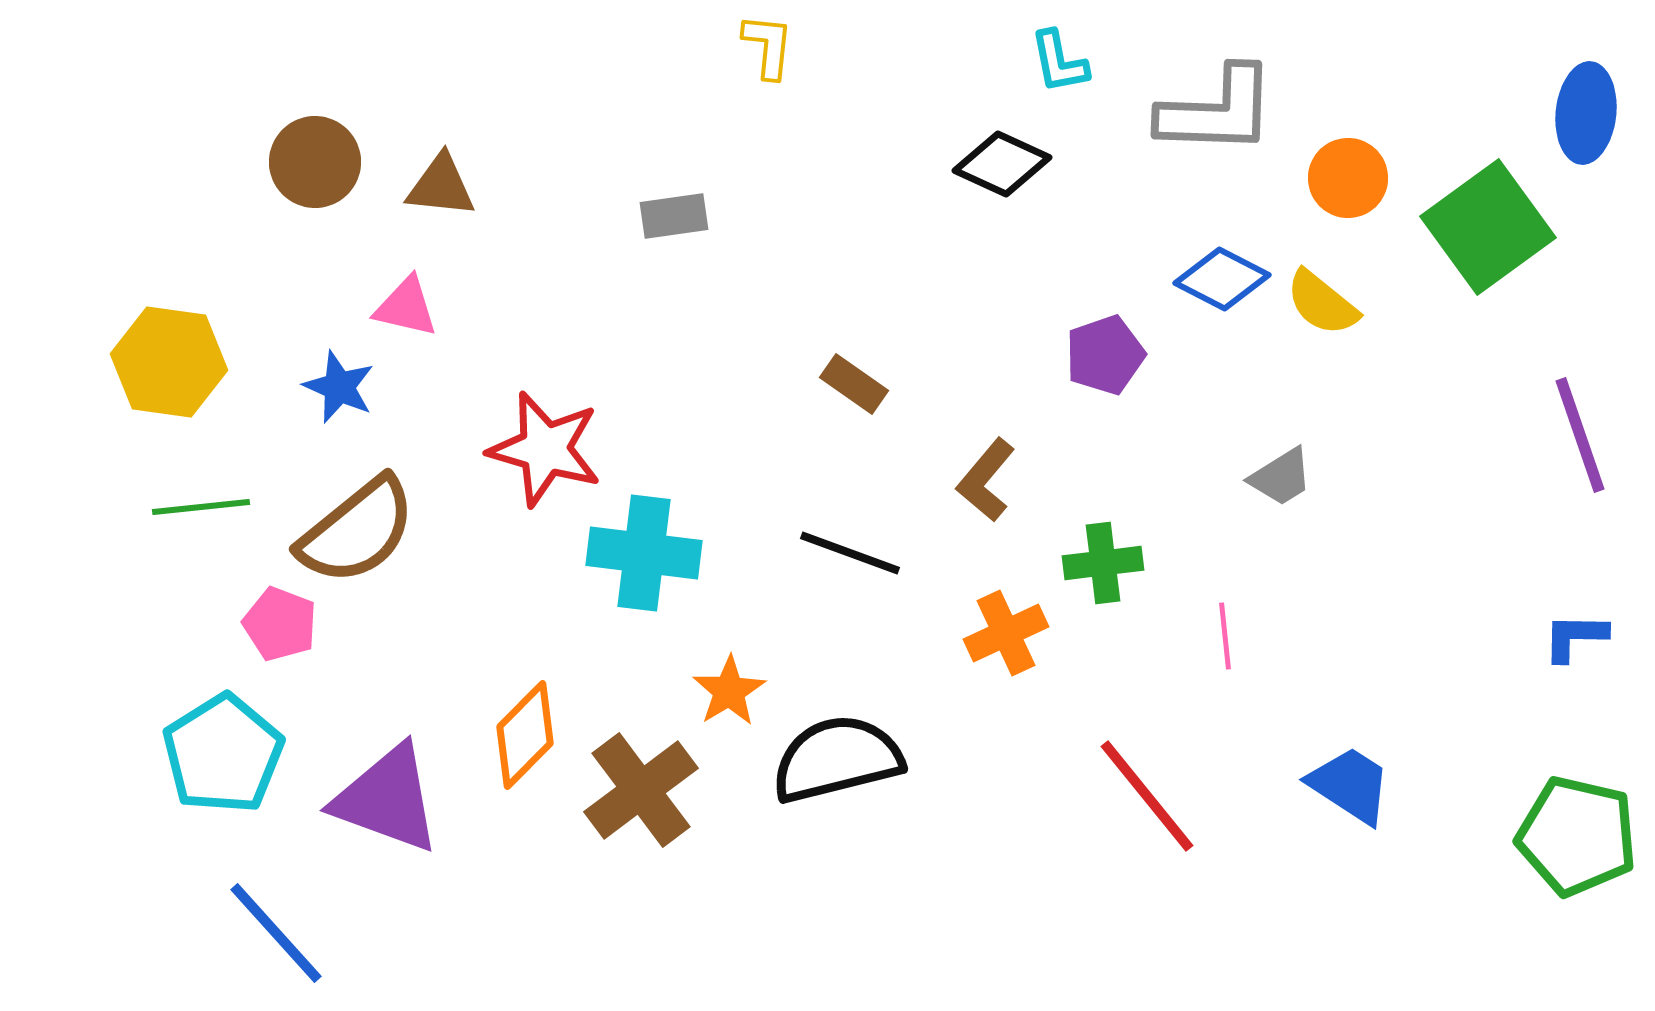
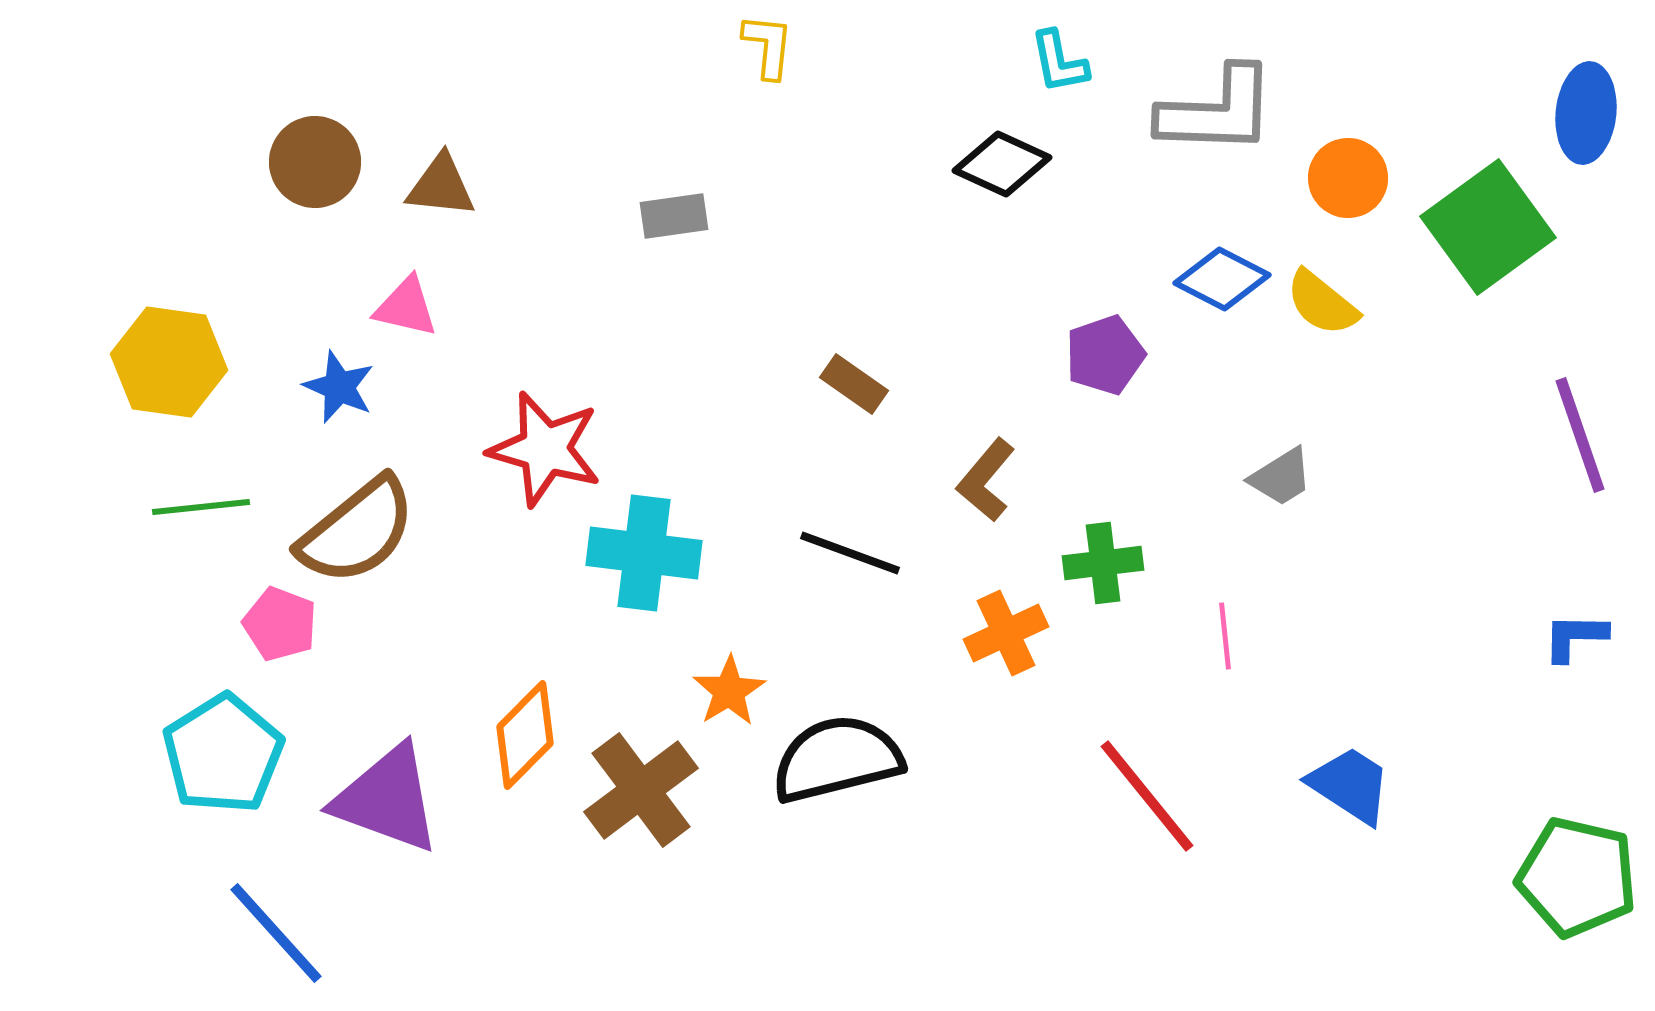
green pentagon: moved 41 px down
